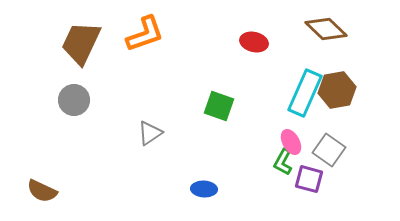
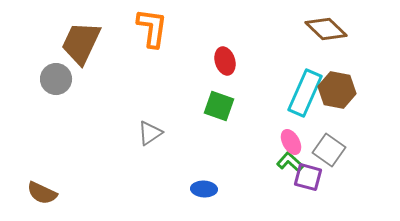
orange L-shape: moved 7 px right, 6 px up; rotated 63 degrees counterclockwise
red ellipse: moved 29 px left, 19 px down; rotated 60 degrees clockwise
brown hexagon: rotated 21 degrees clockwise
gray circle: moved 18 px left, 21 px up
green L-shape: moved 7 px right; rotated 104 degrees clockwise
purple square: moved 1 px left, 2 px up
brown semicircle: moved 2 px down
